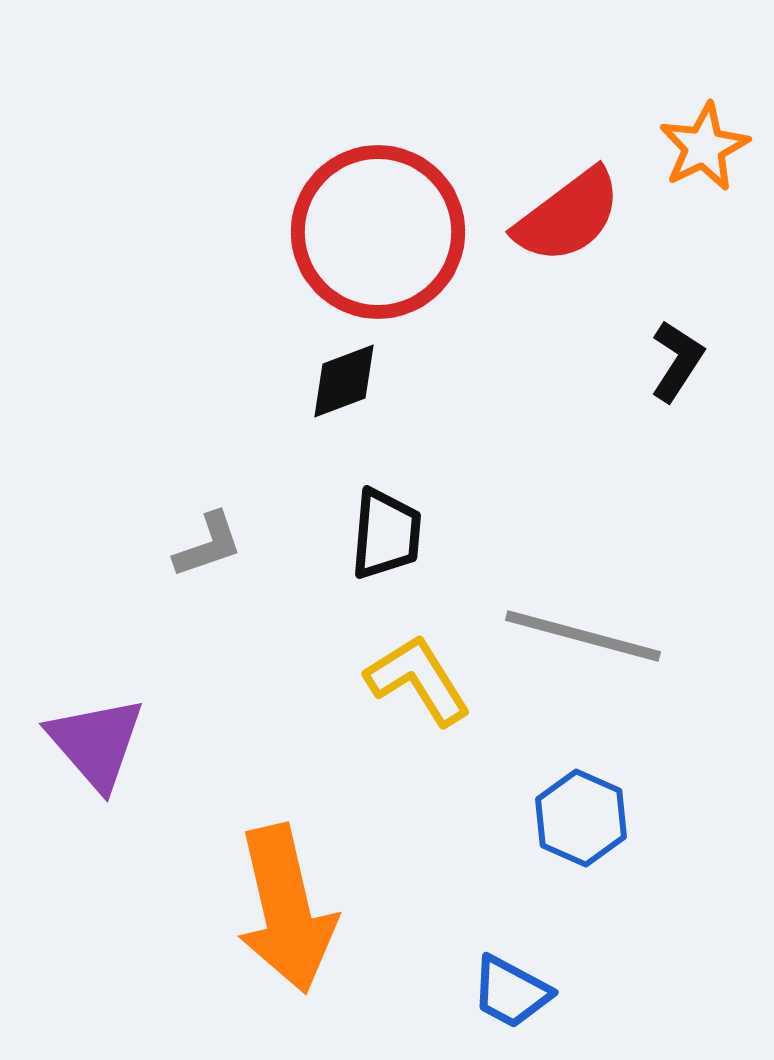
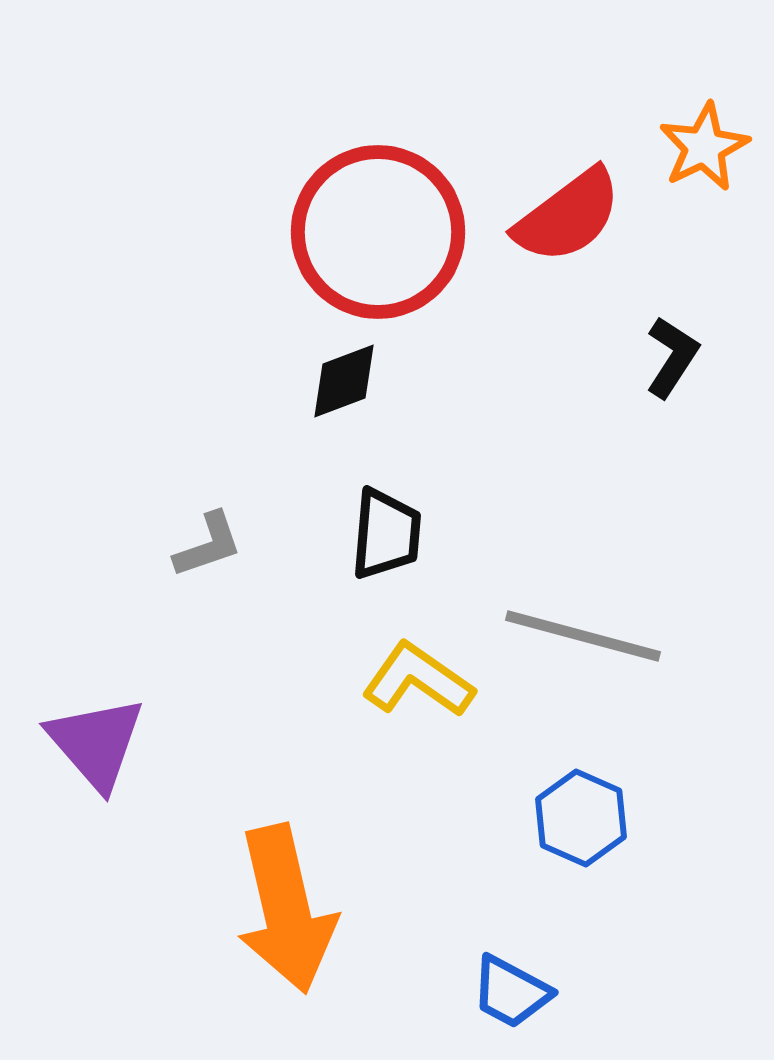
black L-shape: moved 5 px left, 4 px up
yellow L-shape: rotated 23 degrees counterclockwise
